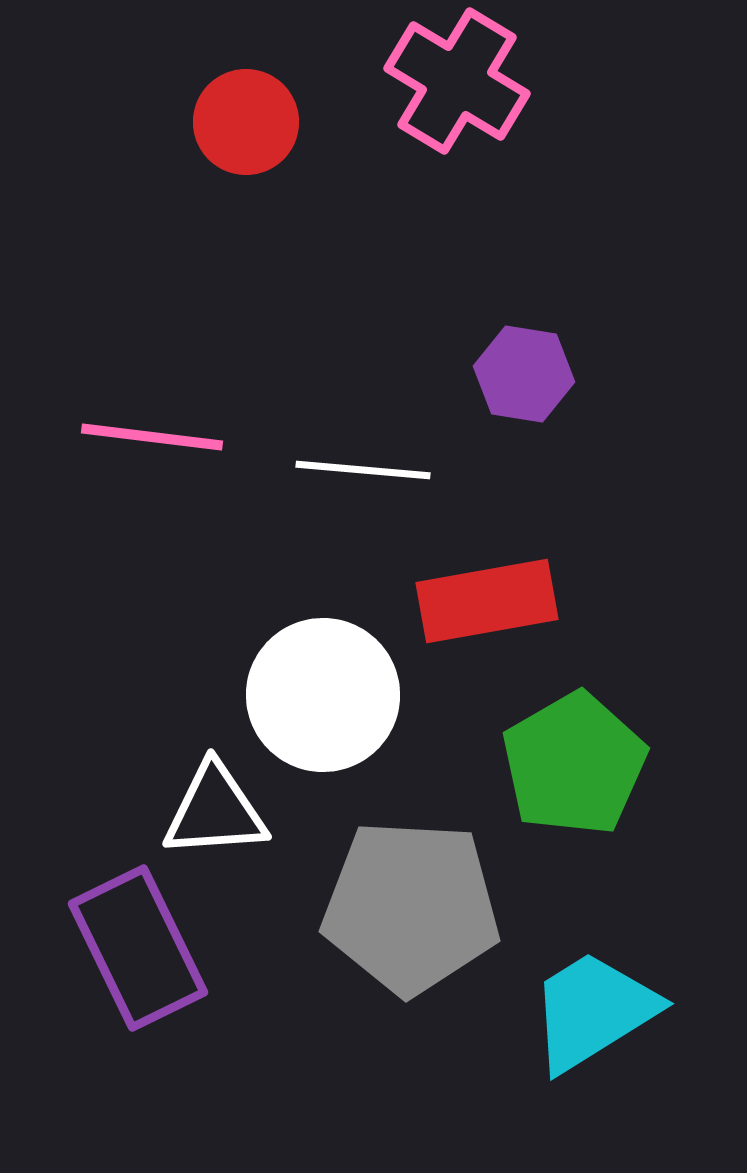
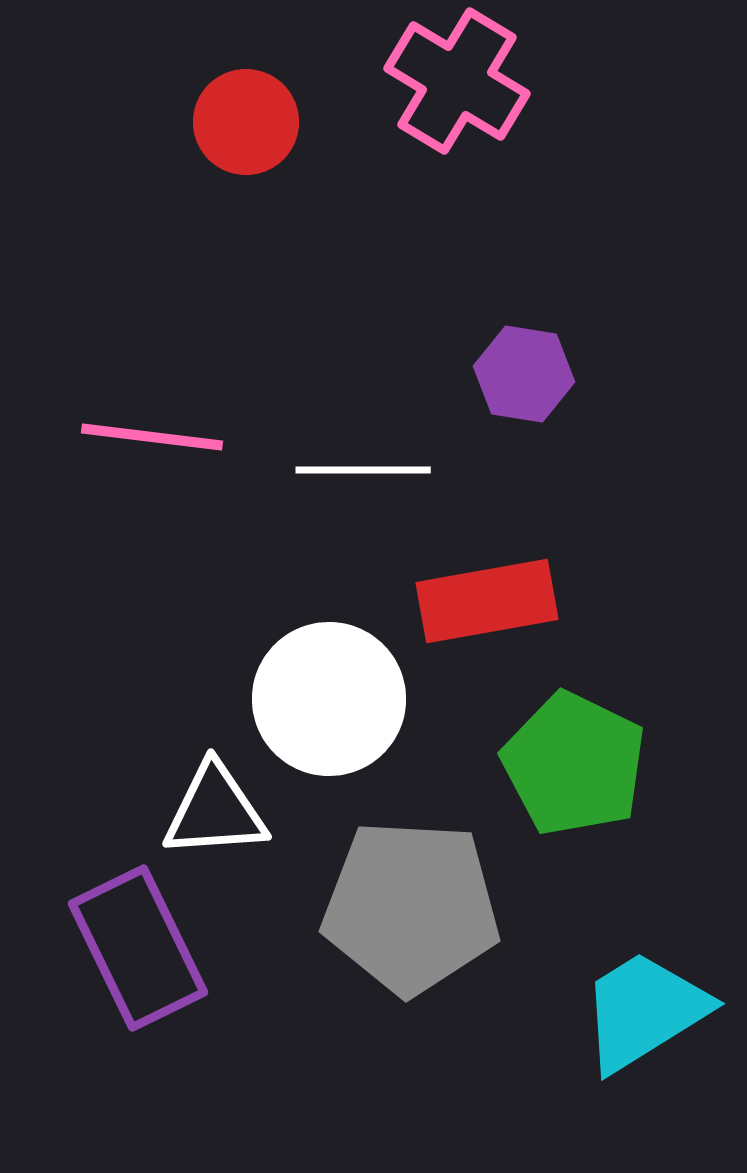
white line: rotated 5 degrees counterclockwise
white circle: moved 6 px right, 4 px down
green pentagon: rotated 16 degrees counterclockwise
cyan trapezoid: moved 51 px right
